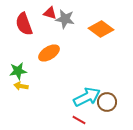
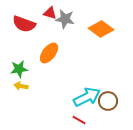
red semicircle: rotated 50 degrees counterclockwise
orange ellipse: rotated 20 degrees counterclockwise
green star: moved 1 px right, 2 px up
brown circle: moved 1 px right, 1 px up
